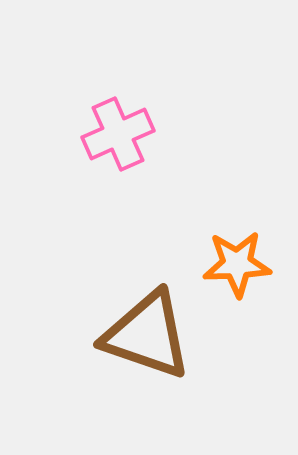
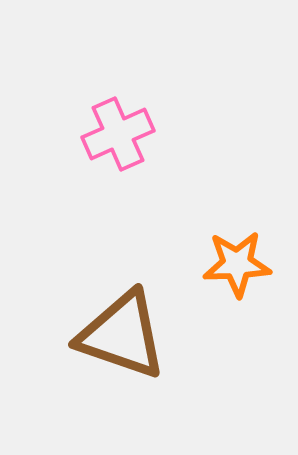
brown triangle: moved 25 px left
